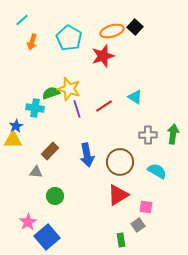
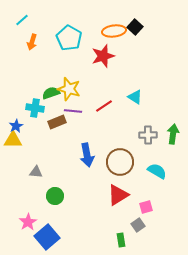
orange ellipse: moved 2 px right; rotated 10 degrees clockwise
purple line: moved 4 px left, 2 px down; rotated 66 degrees counterclockwise
brown rectangle: moved 7 px right, 29 px up; rotated 24 degrees clockwise
pink square: rotated 24 degrees counterclockwise
